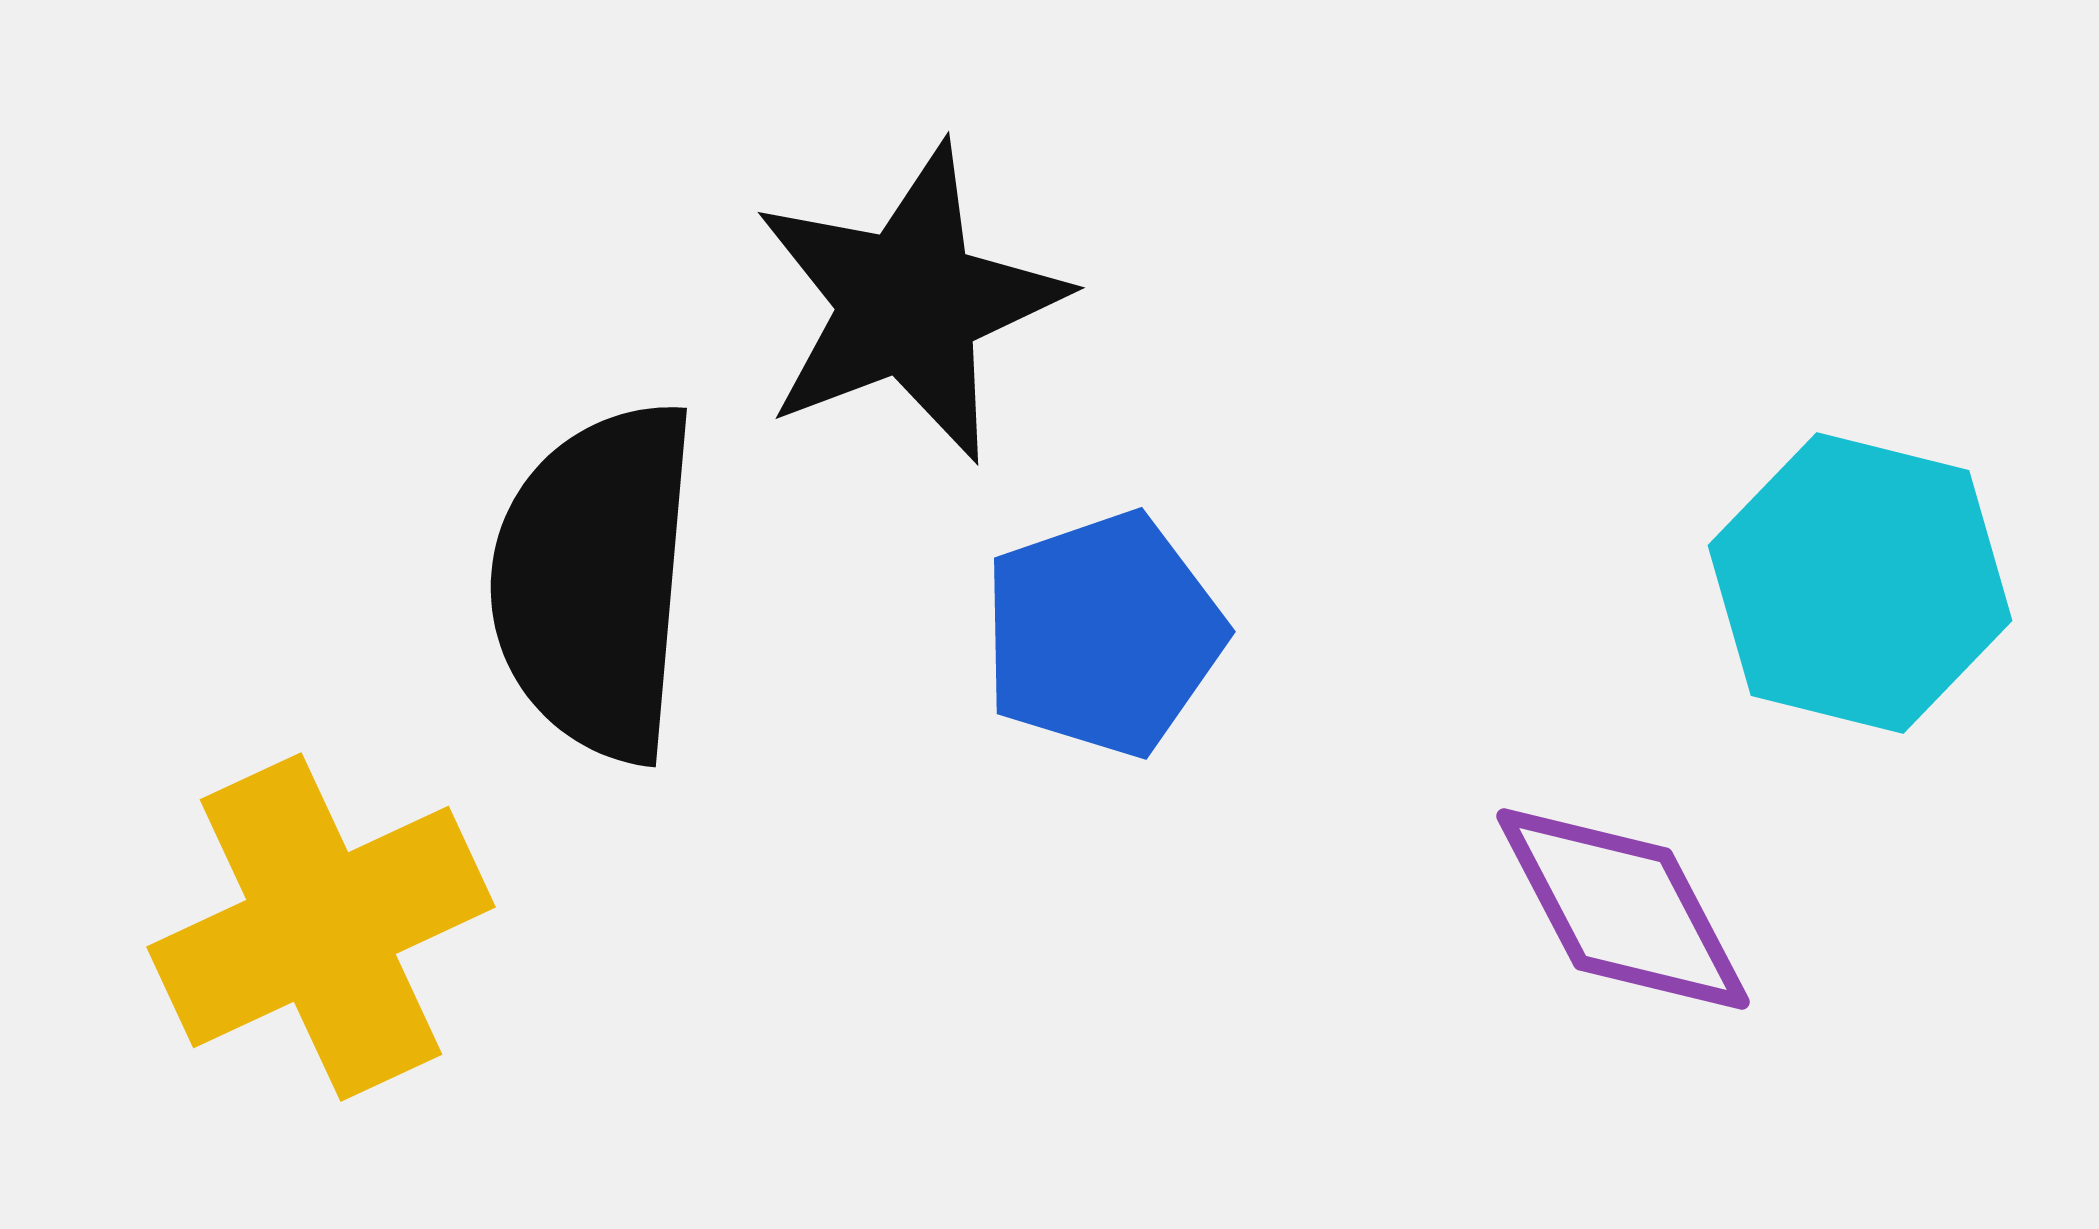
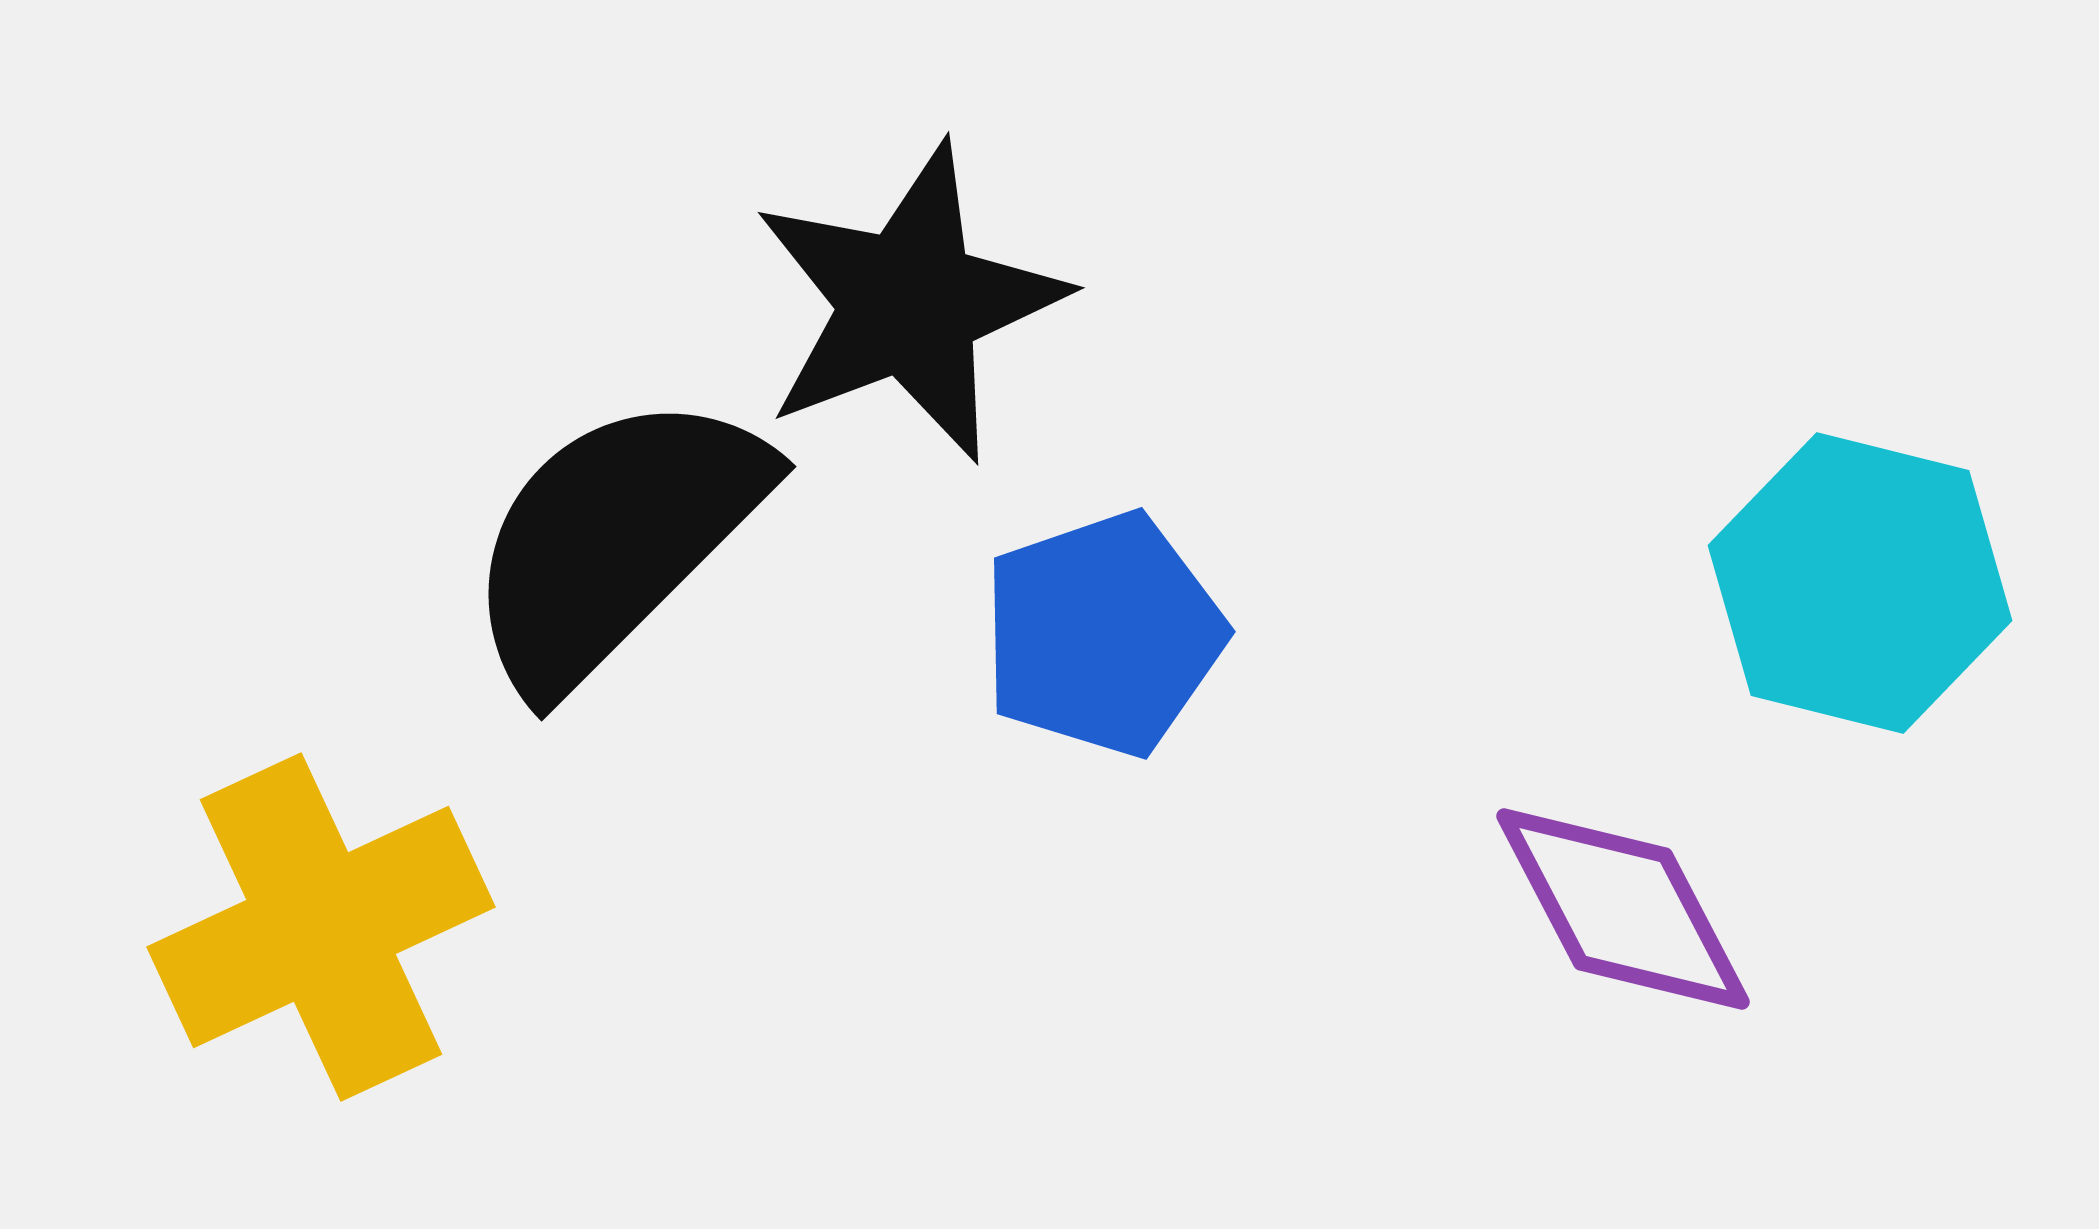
black semicircle: moved 20 px right, 41 px up; rotated 40 degrees clockwise
